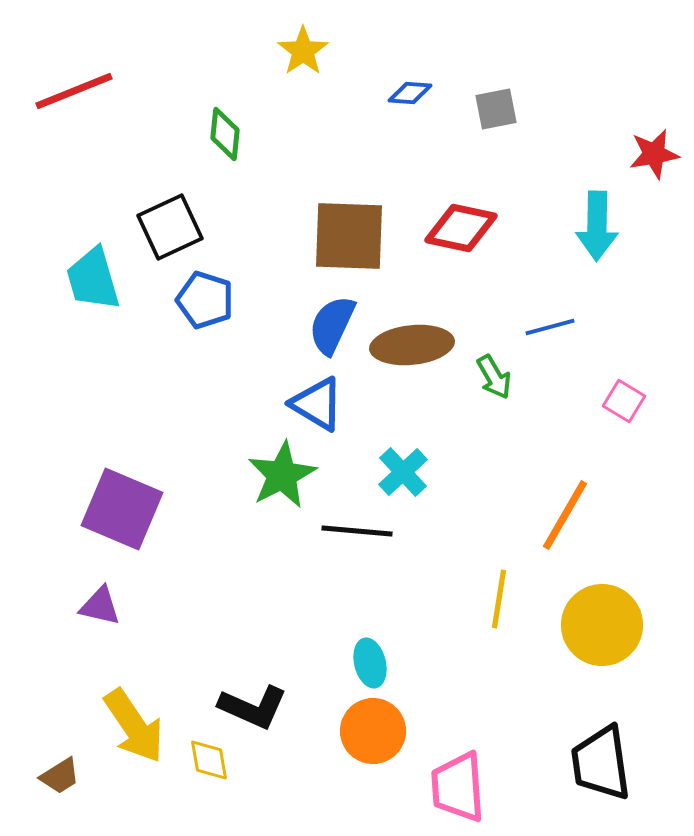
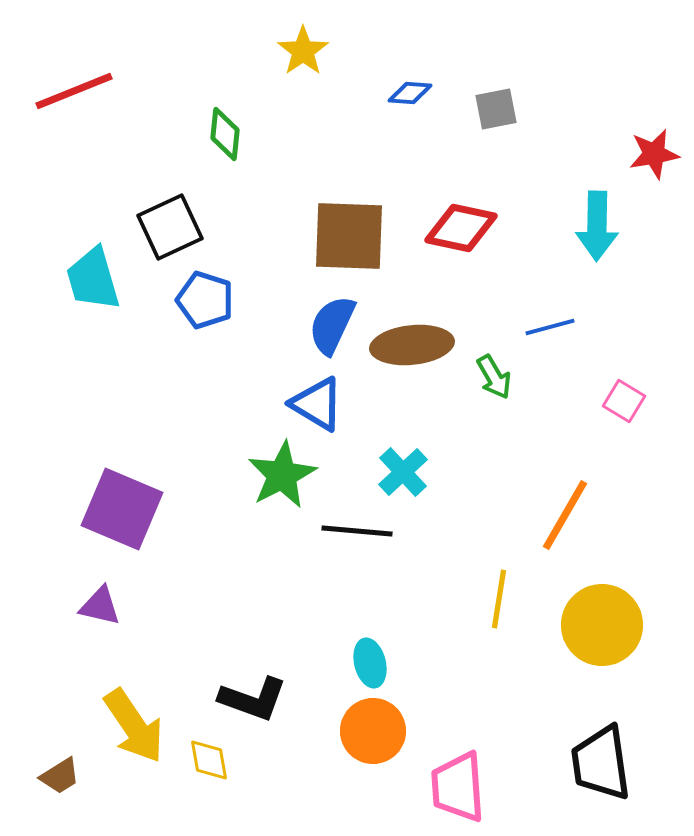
black L-shape: moved 8 px up; rotated 4 degrees counterclockwise
